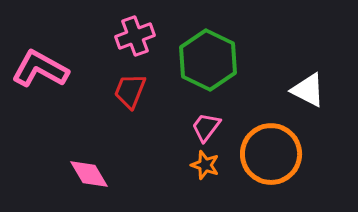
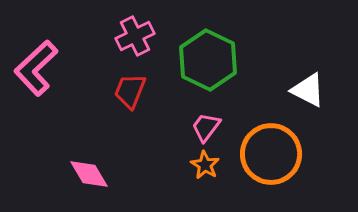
pink cross: rotated 6 degrees counterclockwise
pink L-shape: moved 4 px left, 1 px up; rotated 72 degrees counterclockwise
orange star: rotated 12 degrees clockwise
